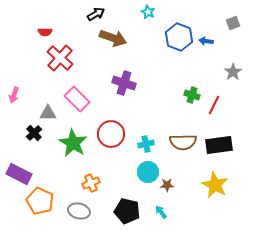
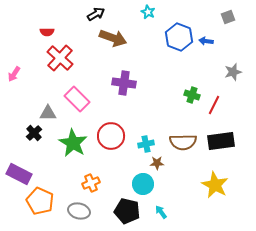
gray square: moved 5 px left, 6 px up
red semicircle: moved 2 px right
gray star: rotated 18 degrees clockwise
purple cross: rotated 10 degrees counterclockwise
pink arrow: moved 21 px up; rotated 14 degrees clockwise
red circle: moved 2 px down
black rectangle: moved 2 px right, 4 px up
cyan circle: moved 5 px left, 12 px down
brown star: moved 10 px left, 22 px up
